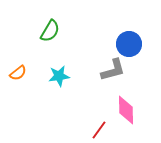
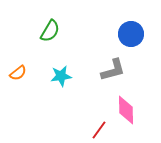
blue circle: moved 2 px right, 10 px up
cyan star: moved 2 px right
